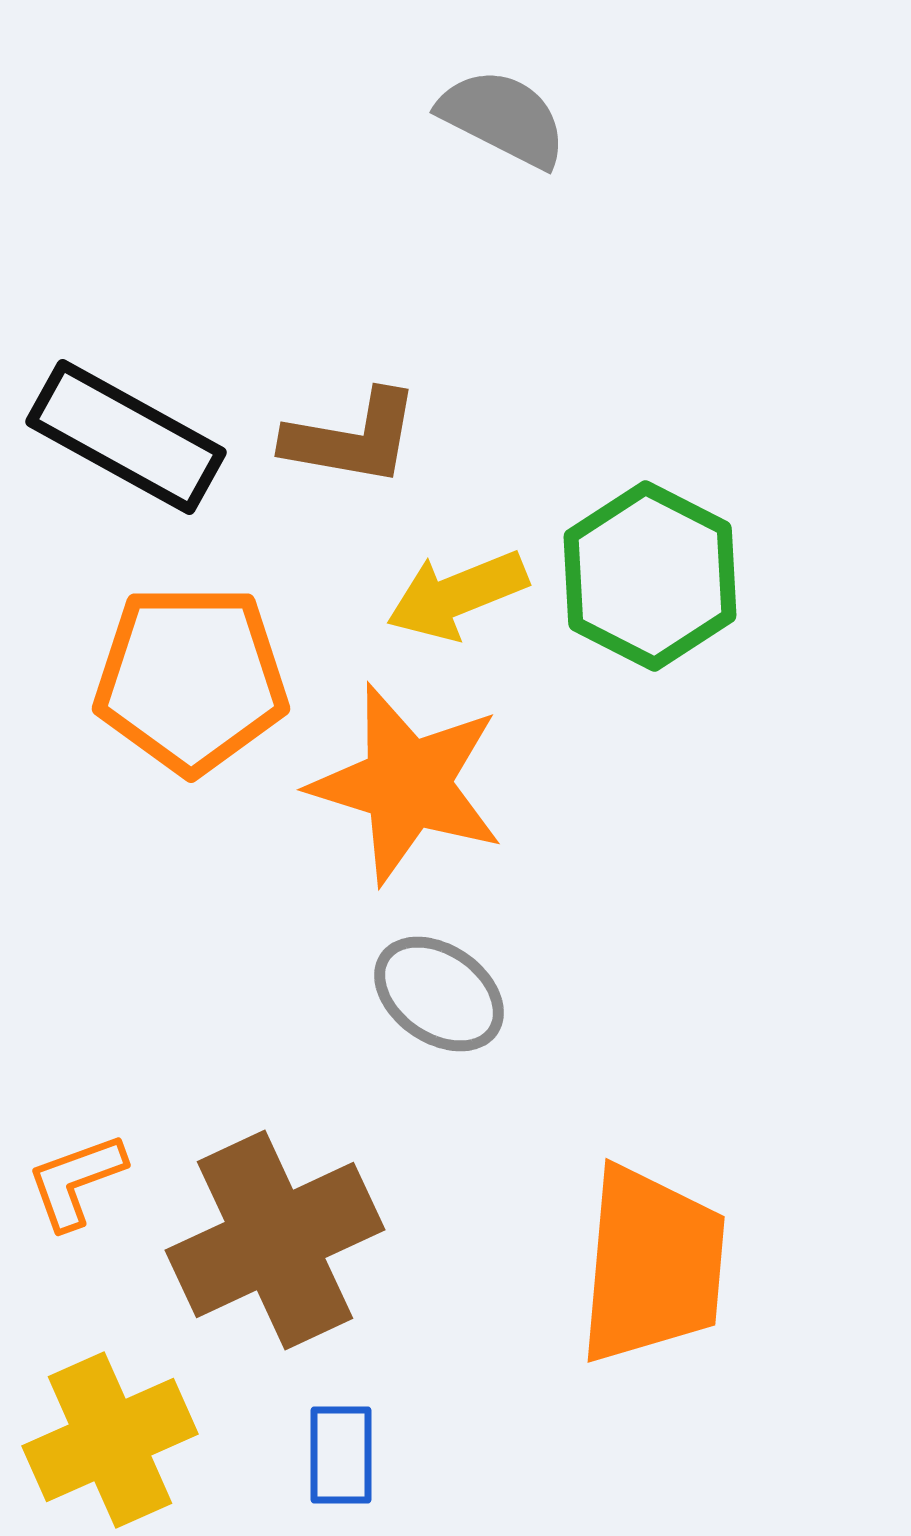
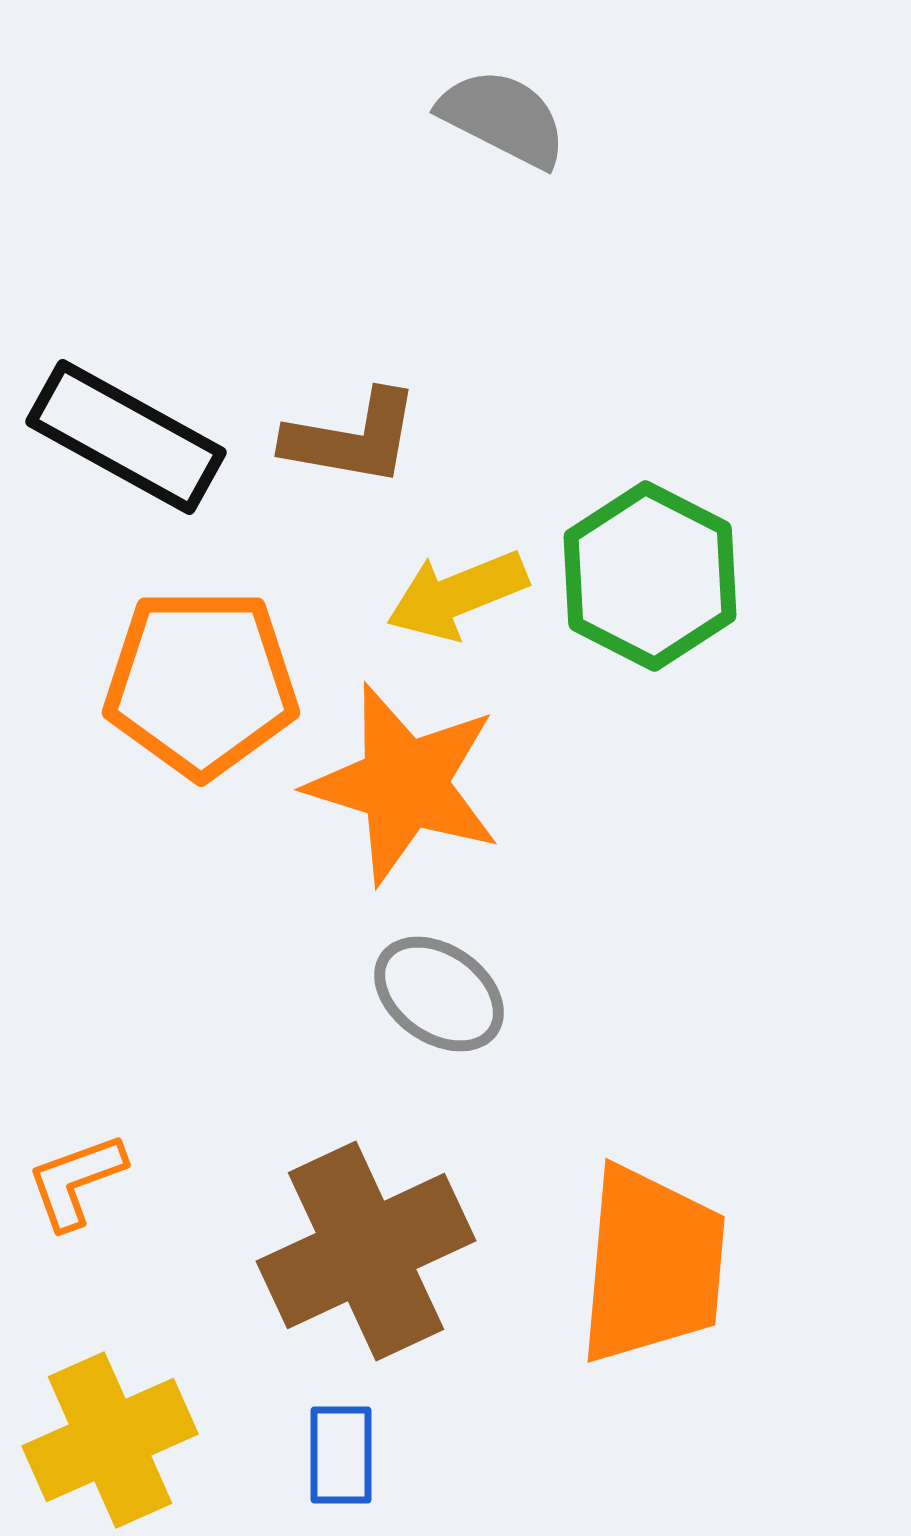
orange pentagon: moved 10 px right, 4 px down
orange star: moved 3 px left
brown cross: moved 91 px right, 11 px down
